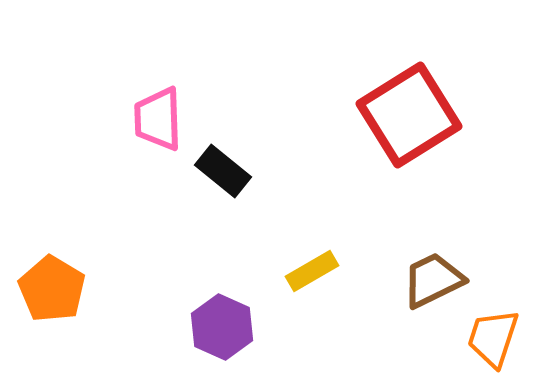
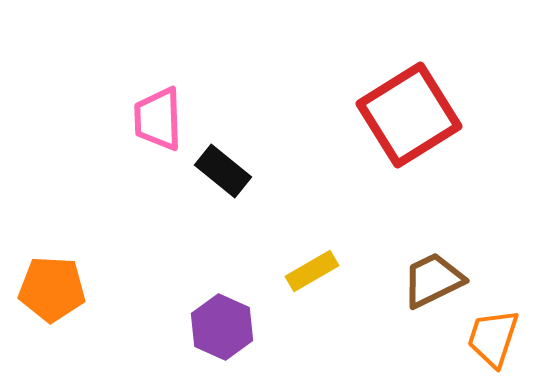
orange pentagon: rotated 28 degrees counterclockwise
